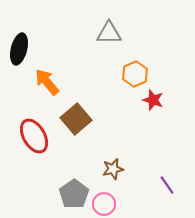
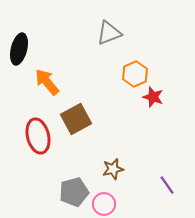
gray triangle: rotated 20 degrees counterclockwise
red star: moved 3 px up
brown square: rotated 12 degrees clockwise
red ellipse: moved 4 px right; rotated 16 degrees clockwise
gray pentagon: moved 2 px up; rotated 20 degrees clockwise
